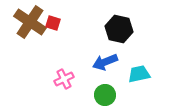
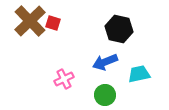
brown cross: moved 1 px up; rotated 12 degrees clockwise
